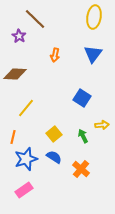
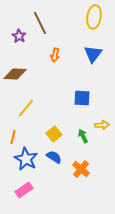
brown line: moved 5 px right, 4 px down; rotated 20 degrees clockwise
blue square: rotated 30 degrees counterclockwise
blue star: rotated 25 degrees counterclockwise
